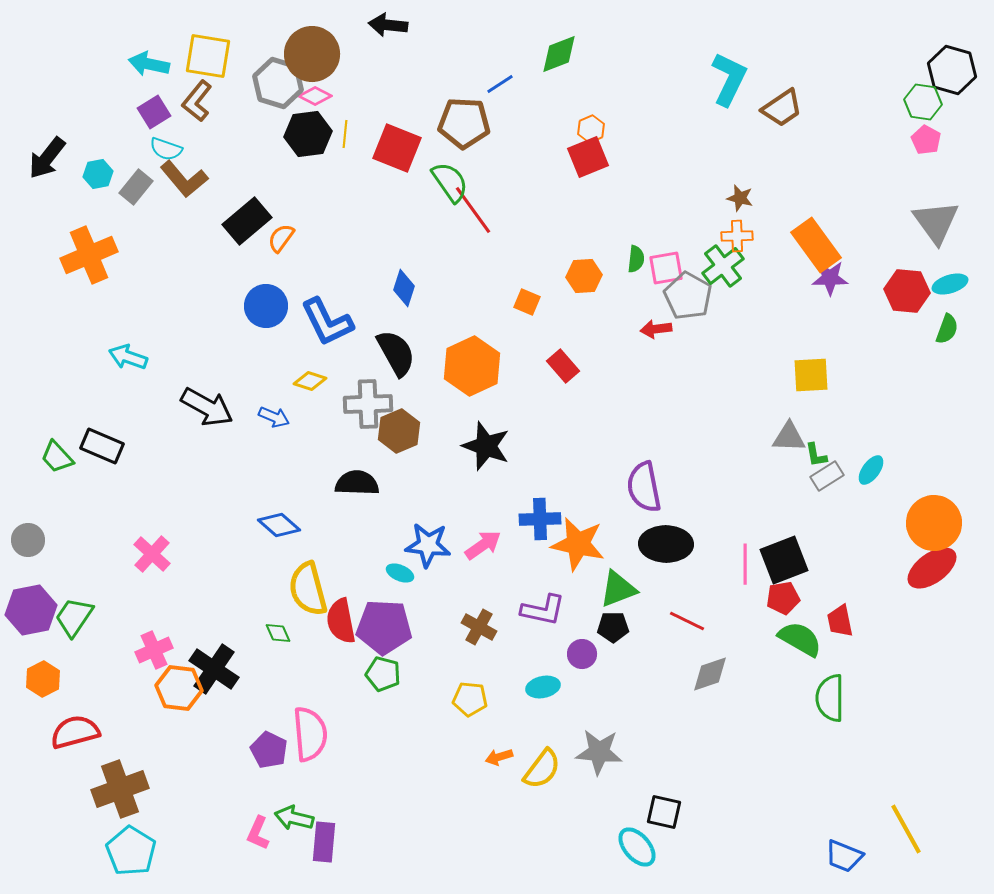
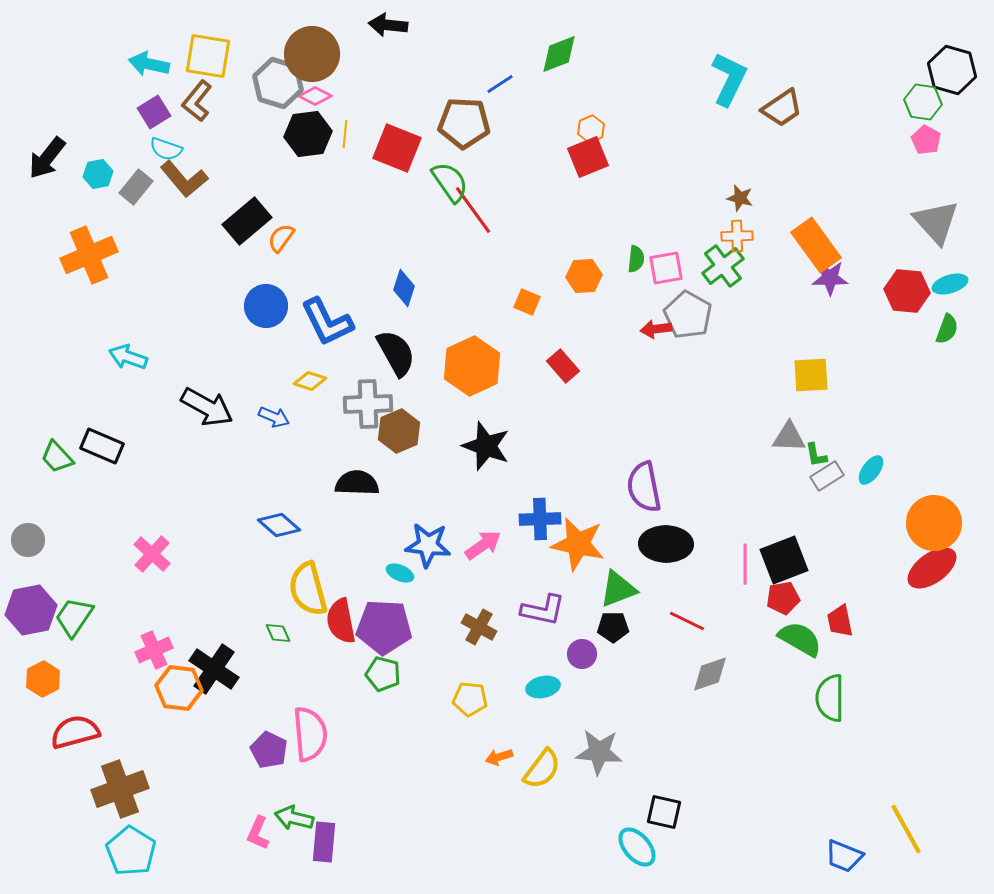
gray triangle at (936, 222): rotated 6 degrees counterclockwise
gray pentagon at (688, 296): moved 19 px down
